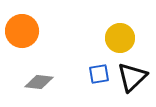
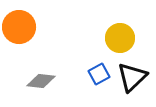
orange circle: moved 3 px left, 4 px up
blue square: rotated 20 degrees counterclockwise
gray diamond: moved 2 px right, 1 px up
